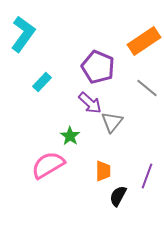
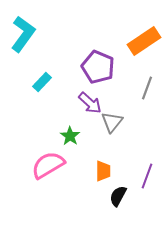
gray line: rotated 70 degrees clockwise
